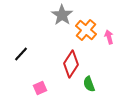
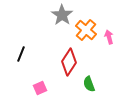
black line: rotated 21 degrees counterclockwise
red diamond: moved 2 px left, 2 px up
